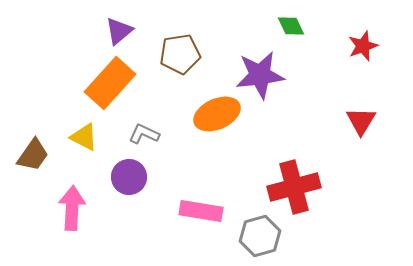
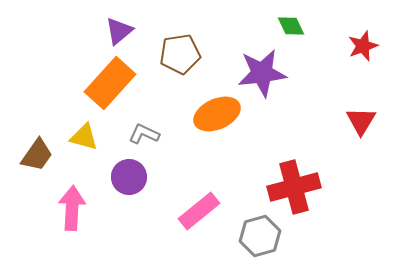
purple star: moved 2 px right, 2 px up
yellow triangle: rotated 12 degrees counterclockwise
brown trapezoid: moved 4 px right
pink rectangle: moved 2 px left; rotated 48 degrees counterclockwise
